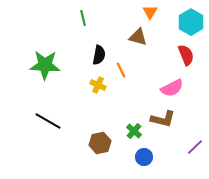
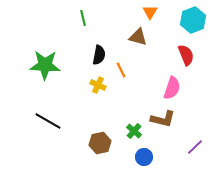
cyan hexagon: moved 2 px right, 2 px up; rotated 10 degrees clockwise
pink semicircle: rotated 45 degrees counterclockwise
